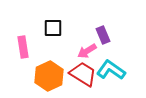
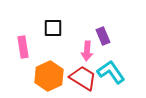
purple rectangle: moved 1 px down
pink arrow: rotated 54 degrees counterclockwise
cyan L-shape: moved 2 px down; rotated 20 degrees clockwise
red trapezoid: moved 4 px down
